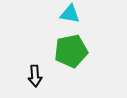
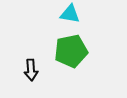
black arrow: moved 4 px left, 6 px up
